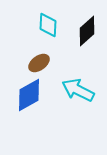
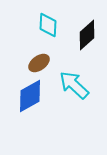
black diamond: moved 4 px down
cyan arrow: moved 4 px left, 5 px up; rotated 16 degrees clockwise
blue diamond: moved 1 px right, 1 px down
